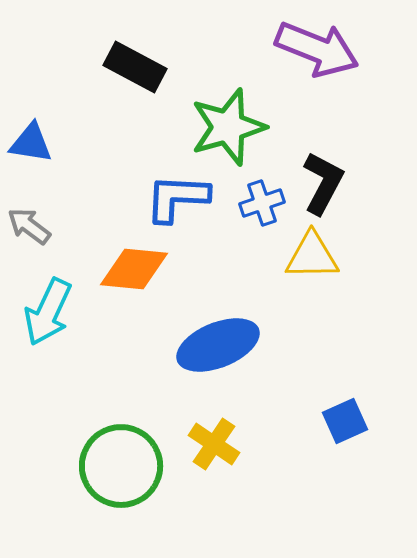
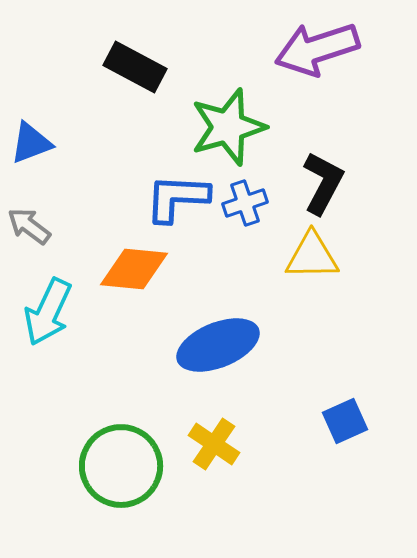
purple arrow: rotated 140 degrees clockwise
blue triangle: rotated 30 degrees counterclockwise
blue cross: moved 17 px left
